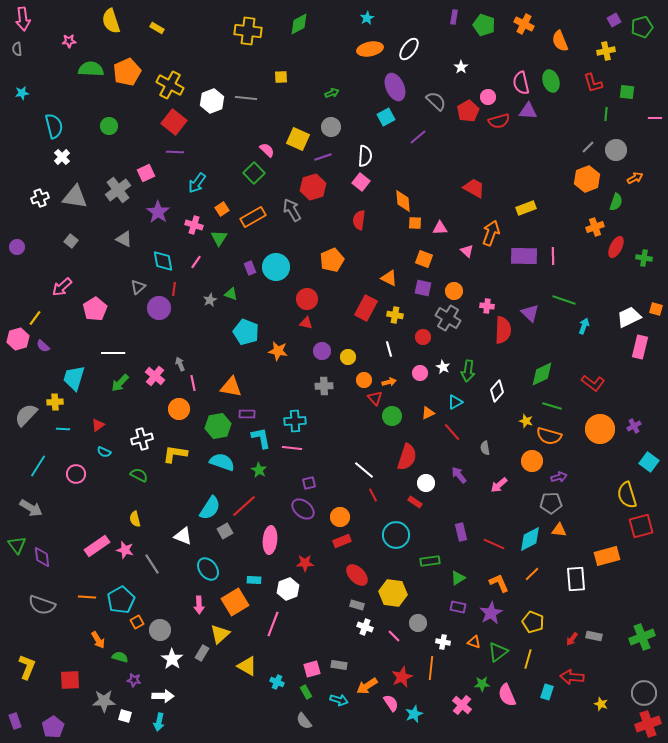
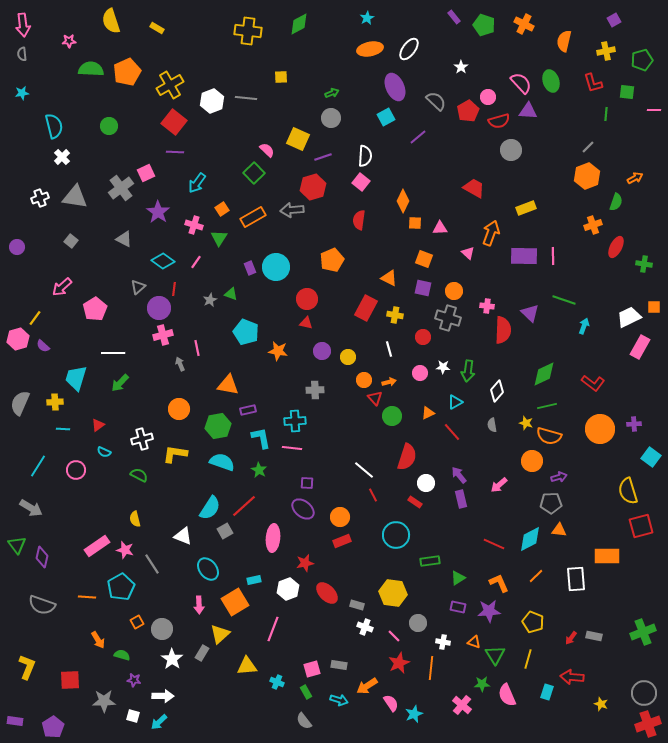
purple rectangle at (454, 17): rotated 48 degrees counterclockwise
pink arrow at (23, 19): moved 6 px down
green pentagon at (642, 27): moved 33 px down
orange semicircle at (560, 41): moved 4 px right; rotated 35 degrees clockwise
gray semicircle at (17, 49): moved 5 px right, 5 px down
pink semicircle at (521, 83): rotated 150 degrees clockwise
yellow cross at (170, 85): rotated 32 degrees clockwise
pink line at (655, 118): moved 1 px left, 8 px up
gray circle at (331, 127): moved 9 px up
gray circle at (616, 150): moved 105 px left
orange hexagon at (587, 179): moved 3 px up
gray cross at (118, 190): moved 3 px right, 2 px up
orange diamond at (403, 201): rotated 30 degrees clockwise
gray arrow at (292, 210): rotated 65 degrees counterclockwise
orange cross at (595, 227): moved 2 px left, 2 px up
pink triangle at (467, 251): moved 1 px right, 2 px down
green cross at (644, 258): moved 6 px down
cyan diamond at (163, 261): rotated 45 degrees counterclockwise
orange square at (656, 309): moved 2 px left, 2 px up; rotated 16 degrees counterclockwise
gray cross at (448, 318): rotated 15 degrees counterclockwise
pink rectangle at (640, 347): rotated 15 degrees clockwise
white star at (443, 367): rotated 24 degrees counterclockwise
green diamond at (542, 374): moved 2 px right
pink cross at (155, 376): moved 8 px right, 41 px up; rotated 36 degrees clockwise
cyan trapezoid at (74, 378): moved 2 px right
pink line at (193, 383): moved 4 px right, 35 px up
gray cross at (324, 386): moved 9 px left, 4 px down
orange triangle at (231, 387): moved 3 px left, 2 px up
green line at (552, 406): moved 5 px left; rotated 30 degrees counterclockwise
purple rectangle at (247, 414): moved 1 px right, 4 px up; rotated 14 degrees counterclockwise
gray semicircle at (26, 415): moved 6 px left, 12 px up; rotated 20 degrees counterclockwise
yellow star at (526, 421): moved 2 px down
purple cross at (634, 426): moved 2 px up; rotated 24 degrees clockwise
gray semicircle at (485, 448): moved 7 px right, 23 px up
cyan square at (649, 462): moved 2 px right, 5 px up
pink circle at (76, 474): moved 4 px up
purple square at (309, 483): moved 2 px left; rotated 16 degrees clockwise
yellow semicircle at (627, 495): moved 1 px right, 4 px up
purple rectangle at (461, 532): moved 33 px up
pink ellipse at (270, 540): moved 3 px right, 2 px up
orange rectangle at (607, 556): rotated 15 degrees clockwise
purple diamond at (42, 557): rotated 20 degrees clockwise
red star at (305, 563): rotated 12 degrees counterclockwise
orange line at (532, 574): moved 4 px right, 2 px down
red ellipse at (357, 575): moved 30 px left, 18 px down
cyan rectangle at (254, 580): rotated 16 degrees counterclockwise
cyan pentagon at (121, 600): moved 13 px up
purple star at (491, 613): moved 2 px left, 2 px up; rotated 25 degrees clockwise
pink line at (273, 624): moved 5 px down
gray circle at (160, 630): moved 2 px right, 1 px up
green cross at (642, 637): moved 1 px right, 5 px up
red arrow at (572, 639): moved 1 px left, 1 px up
green triangle at (498, 652): moved 3 px left, 3 px down; rotated 25 degrees counterclockwise
green semicircle at (120, 657): moved 2 px right, 2 px up
yellow triangle at (247, 666): rotated 35 degrees counterclockwise
red star at (402, 677): moved 3 px left, 14 px up
white square at (125, 716): moved 8 px right
purple rectangle at (15, 721): rotated 63 degrees counterclockwise
cyan arrow at (159, 722): rotated 36 degrees clockwise
